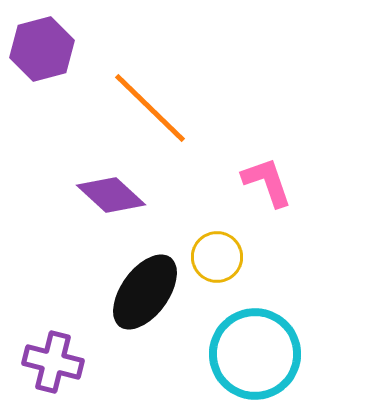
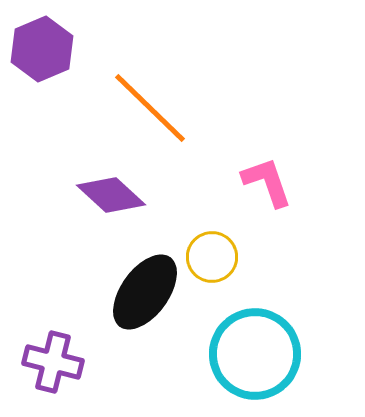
purple hexagon: rotated 8 degrees counterclockwise
yellow circle: moved 5 px left
